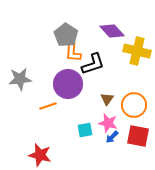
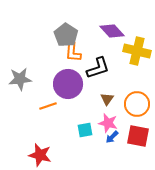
black L-shape: moved 5 px right, 4 px down
orange circle: moved 3 px right, 1 px up
